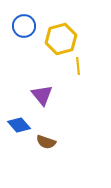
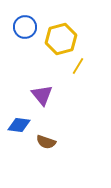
blue circle: moved 1 px right, 1 px down
yellow line: rotated 36 degrees clockwise
blue diamond: rotated 40 degrees counterclockwise
